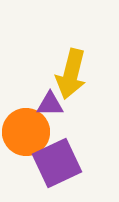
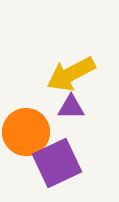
yellow arrow: rotated 48 degrees clockwise
purple triangle: moved 21 px right, 3 px down
